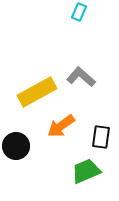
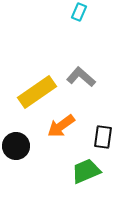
yellow rectangle: rotated 6 degrees counterclockwise
black rectangle: moved 2 px right
